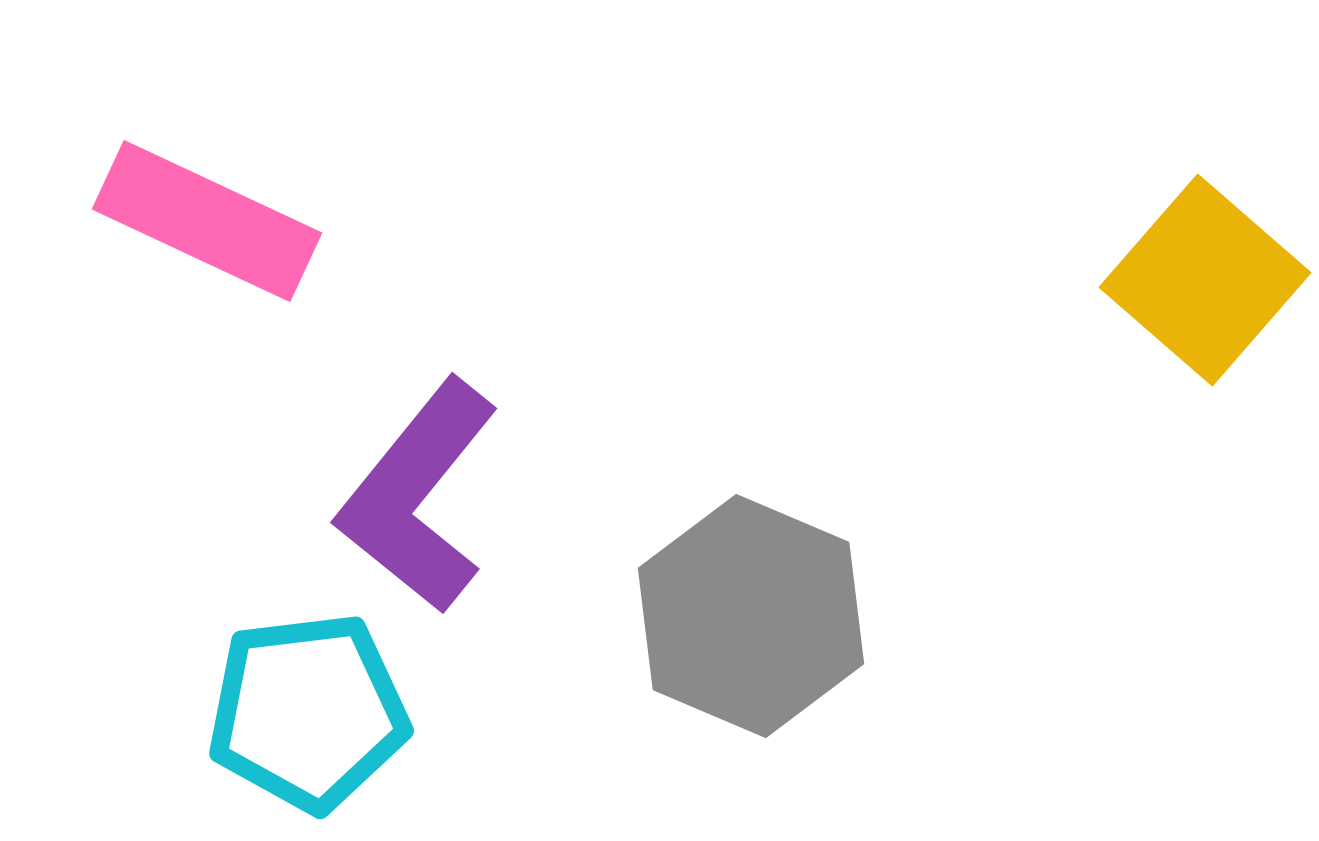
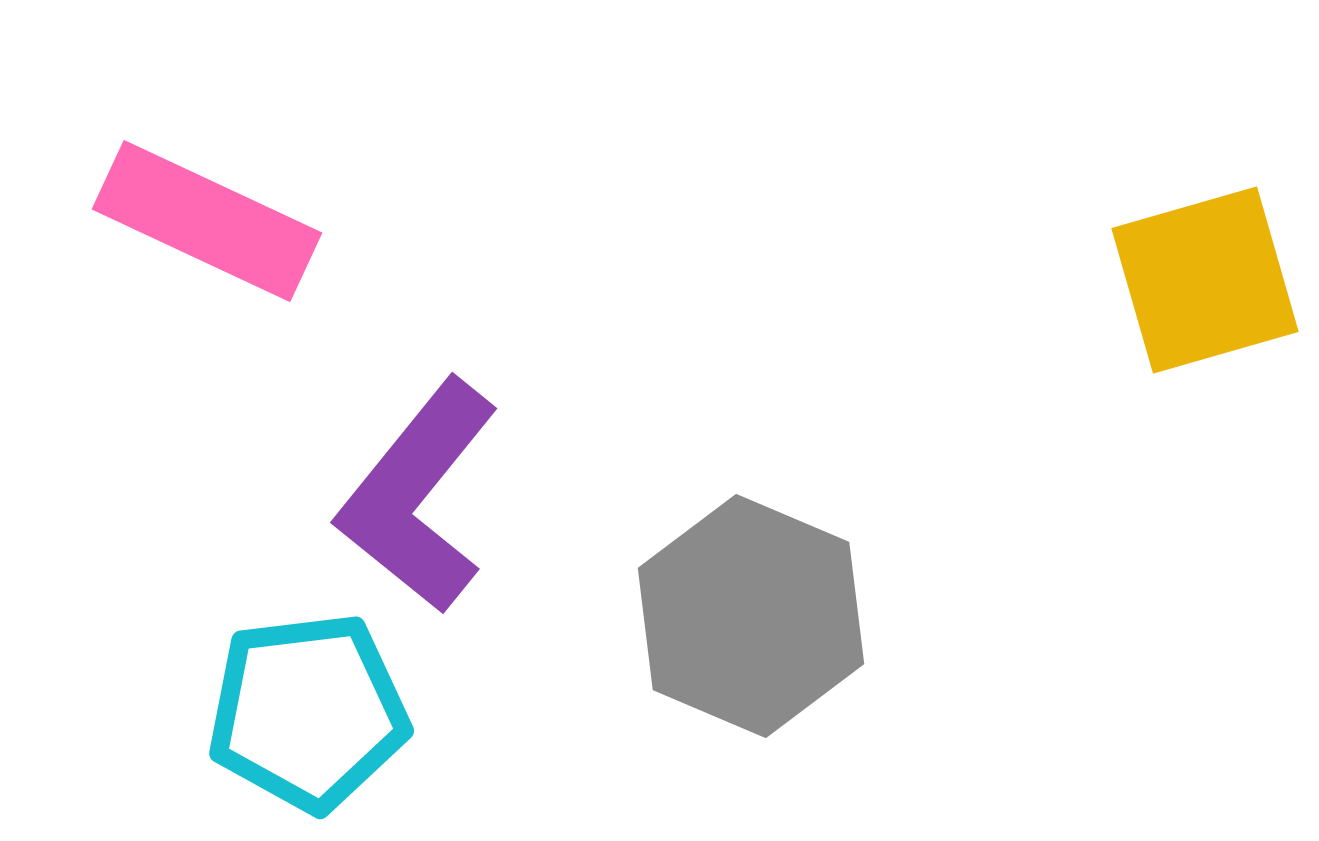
yellow square: rotated 33 degrees clockwise
